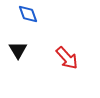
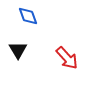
blue diamond: moved 2 px down
